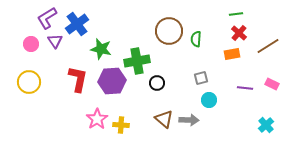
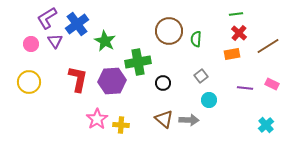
green star: moved 4 px right, 8 px up; rotated 15 degrees clockwise
green cross: moved 1 px right, 1 px down
gray square: moved 2 px up; rotated 24 degrees counterclockwise
black circle: moved 6 px right
